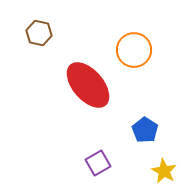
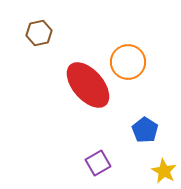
brown hexagon: rotated 25 degrees counterclockwise
orange circle: moved 6 px left, 12 px down
